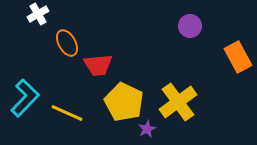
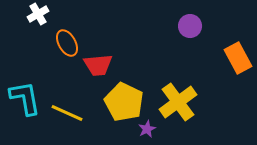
orange rectangle: moved 1 px down
cyan L-shape: rotated 54 degrees counterclockwise
